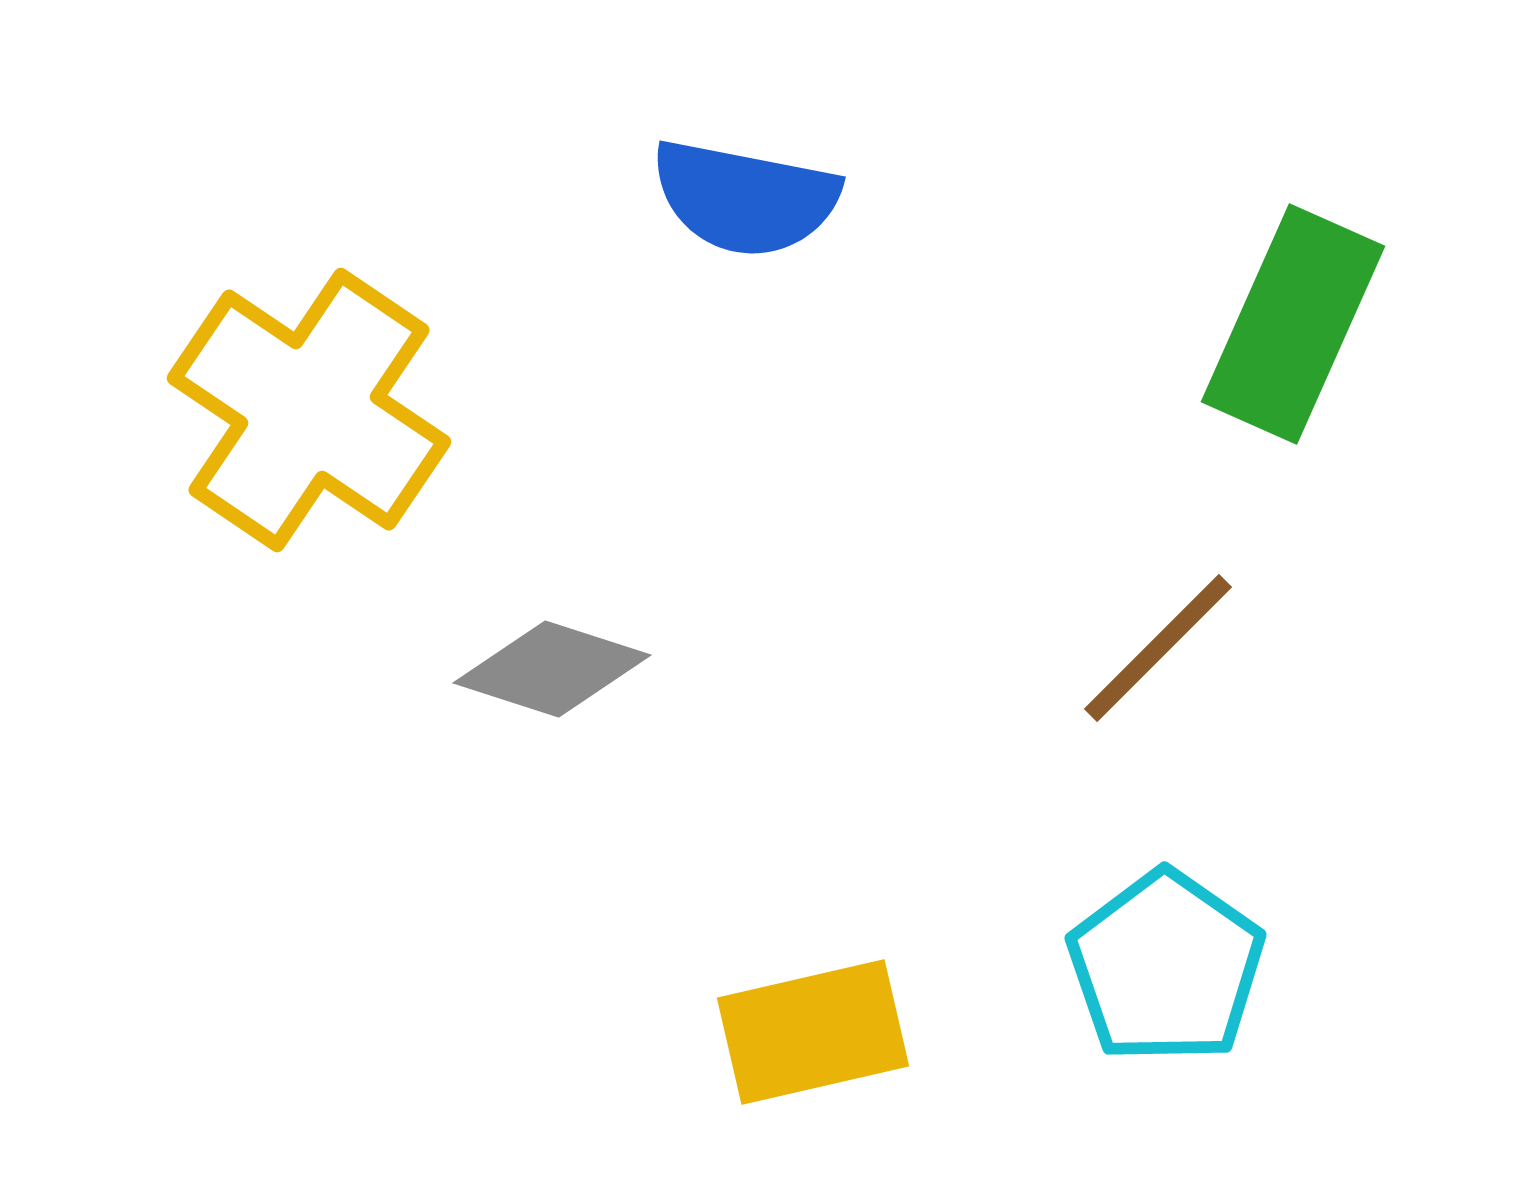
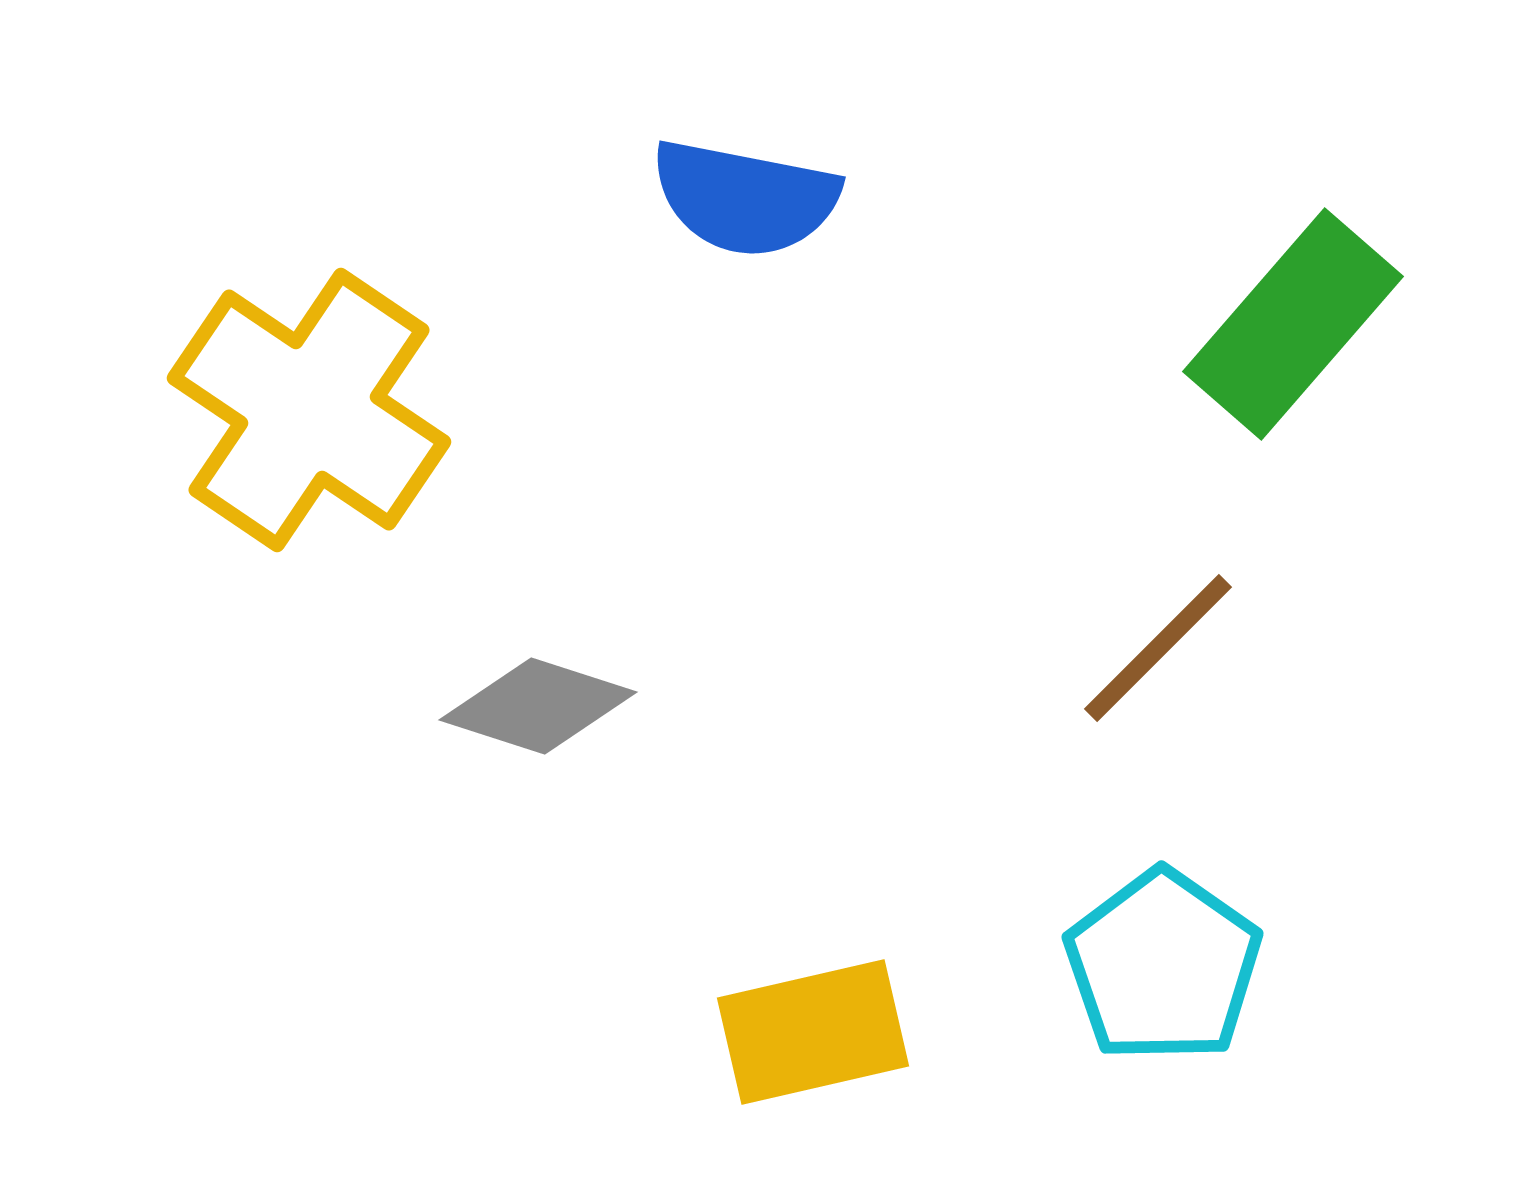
green rectangle: rotated 17 degrees clockwise
gray diamond: moved 14 px left, 37 px down
cyan pentagon: moved 3 px left, 1 px up
